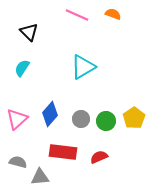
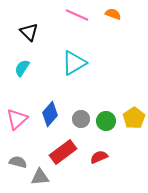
cyan triangle: moved 9 px left, 4 px up
red rectangle: rotated 44 degrees counterclockwise
